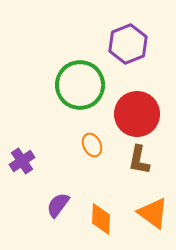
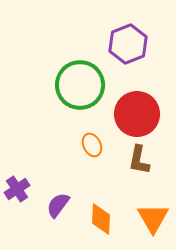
purple cross: moved 5 px left, 28 px down
orange triangle: moved 5 px down; rotated 24 degrees clockwise
